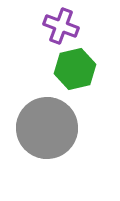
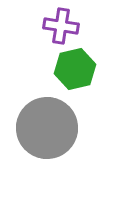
purple cross: rotated 12 degrees counterclockwise
